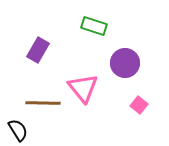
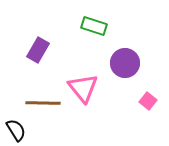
pink square: moved 9 px right, 4 px up
black semicircle: moved 2 px left
